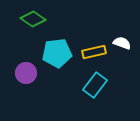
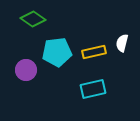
white semicircle: rotated 96 degrees counterclockwise
cyan pentagon: moved 1 px up
purple circle: moved 3 px up
cyan rectangle: moved 2 px left, 4 px down; rotated 40 degrees clockwise
